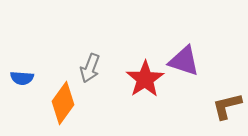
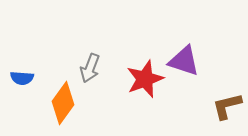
red star: rotated 12 degrees clockwise
